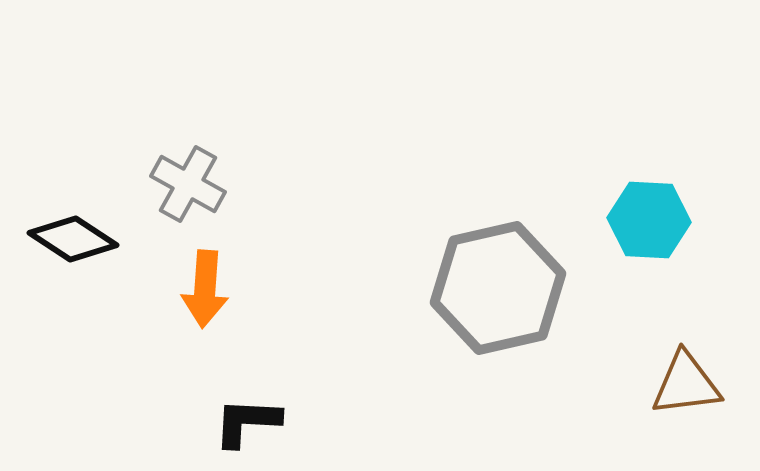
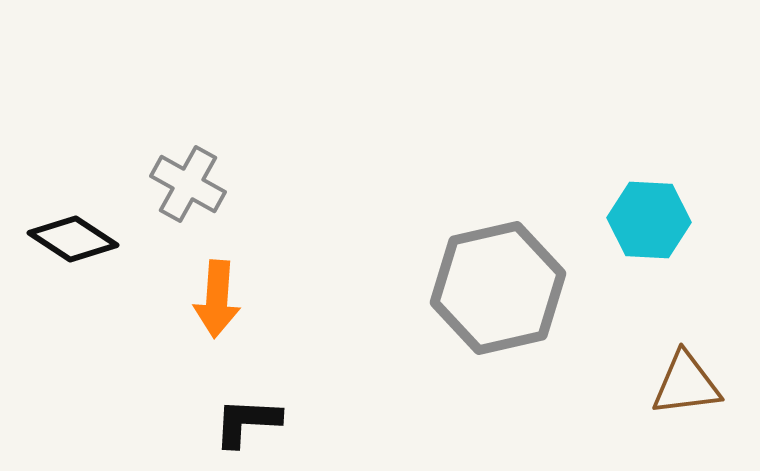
orange arrow: moved 12 px right, 10 px down
